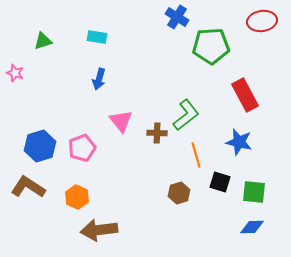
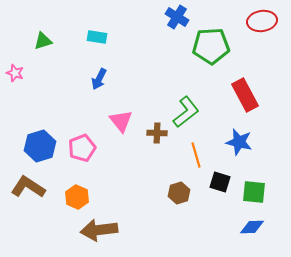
blue arrow: rotated 10 degrees clockwise
green L-shape: moved 3 px up
